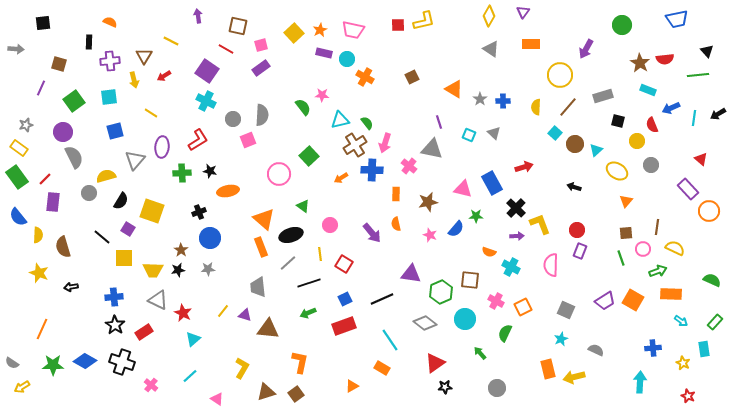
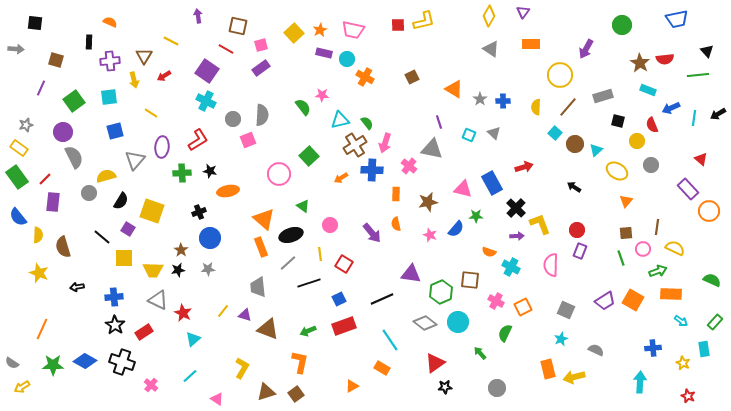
black square at (43, 23): moved 8 px left; rotated 14 degrees clockwise
brown square at (59, 64): moved 3 px left, 4 px up
black arrow at (574, 187): rotated 16 degrees clockwise
black arrow at (71, 287): moved 6 px right
blue square at (345, 299): moved 6 px left
green arrow at (308, 313): moved 18 px down
cyan circle at (465, 319): moved 7 px left, 3 px down
brown triangle at (268, 329): rotated 15 degrees clockwise
